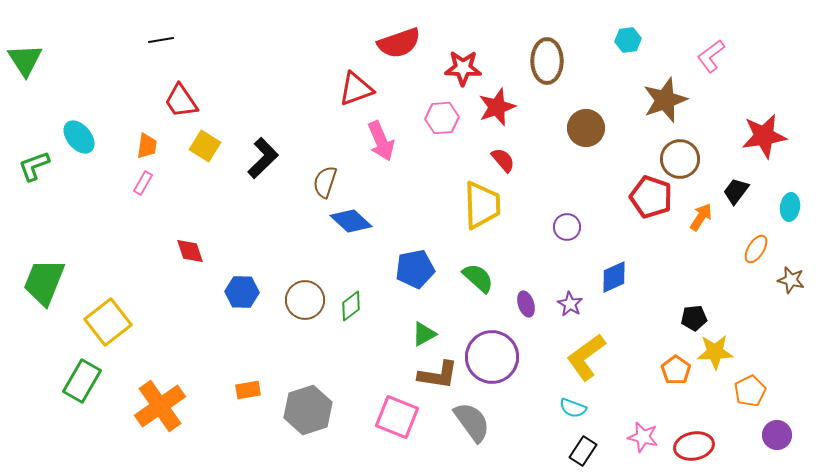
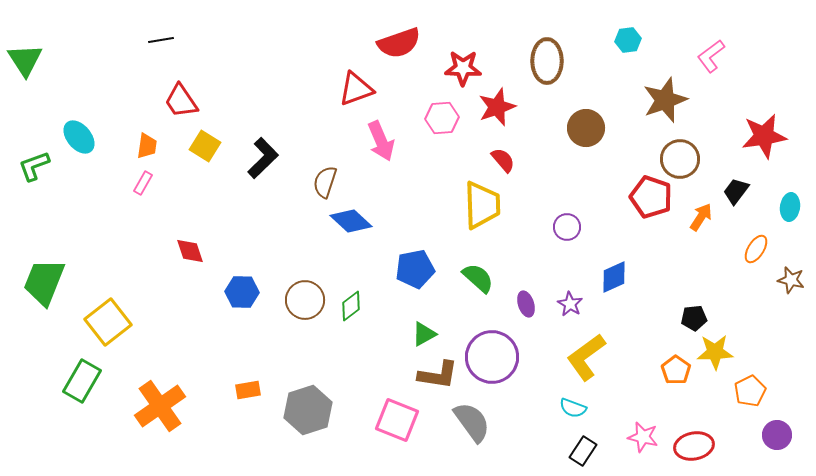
pink square at (397, 417): moved 3 px down
